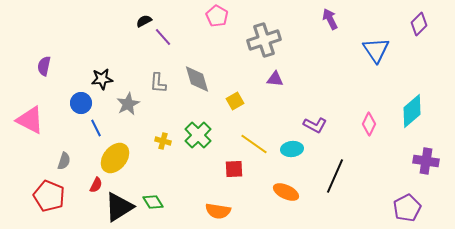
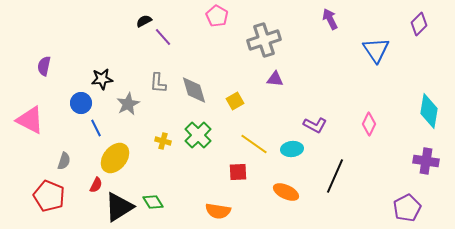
gray diamond: moved 3 px left, 11 px down
cyan diamond: moved 17 px right; rotated 40 degrees counterclockwise
red square: moved 4 px right, 3 px down
